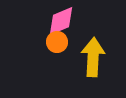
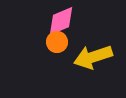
yellow arrow: rotated 111 degrees counterclockwise
